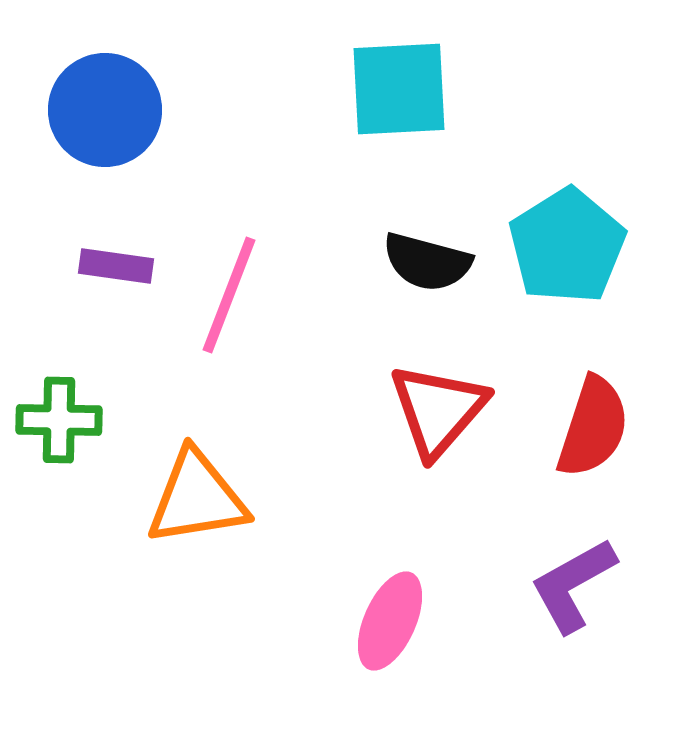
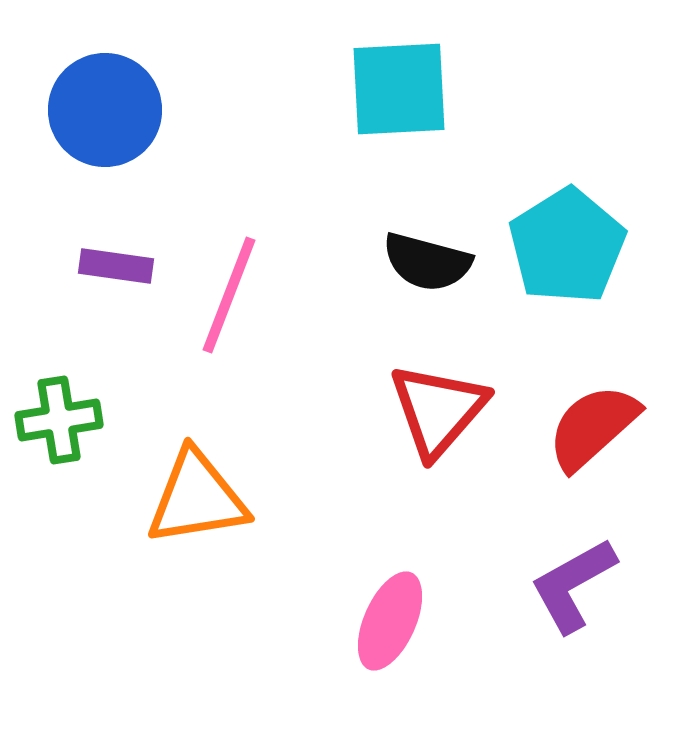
green cross: rotated 10 degrees counterclockwise
red semicircle: rotated 150 degrees counterclockwise
